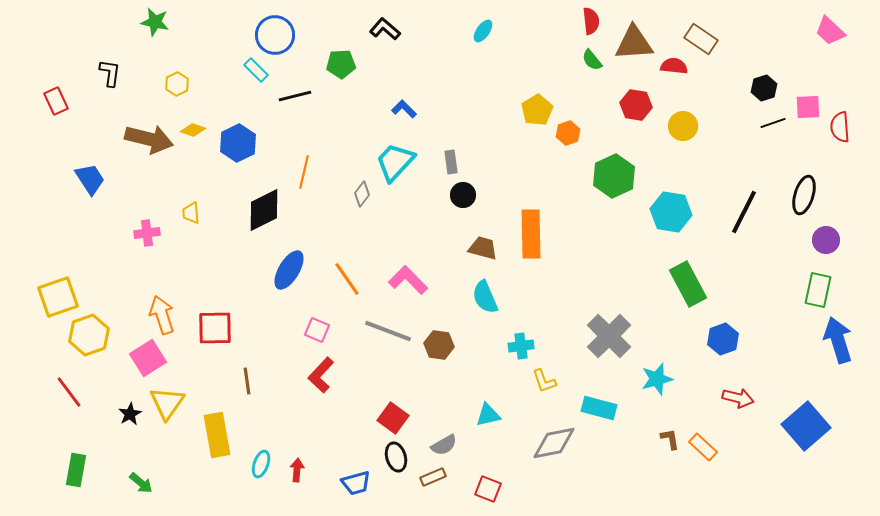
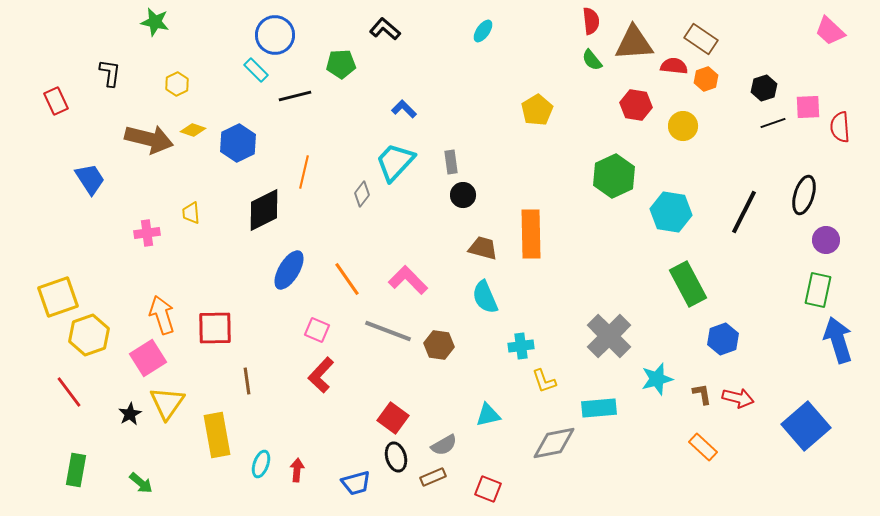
orange hexagon at (568, 133): moved 138 px right, 54 px up
cyan rectangle at (599, 408): rotated 20 degrees counterclockwise
brown L-shape at (670, 439): moved 32 px right, 45 px up
